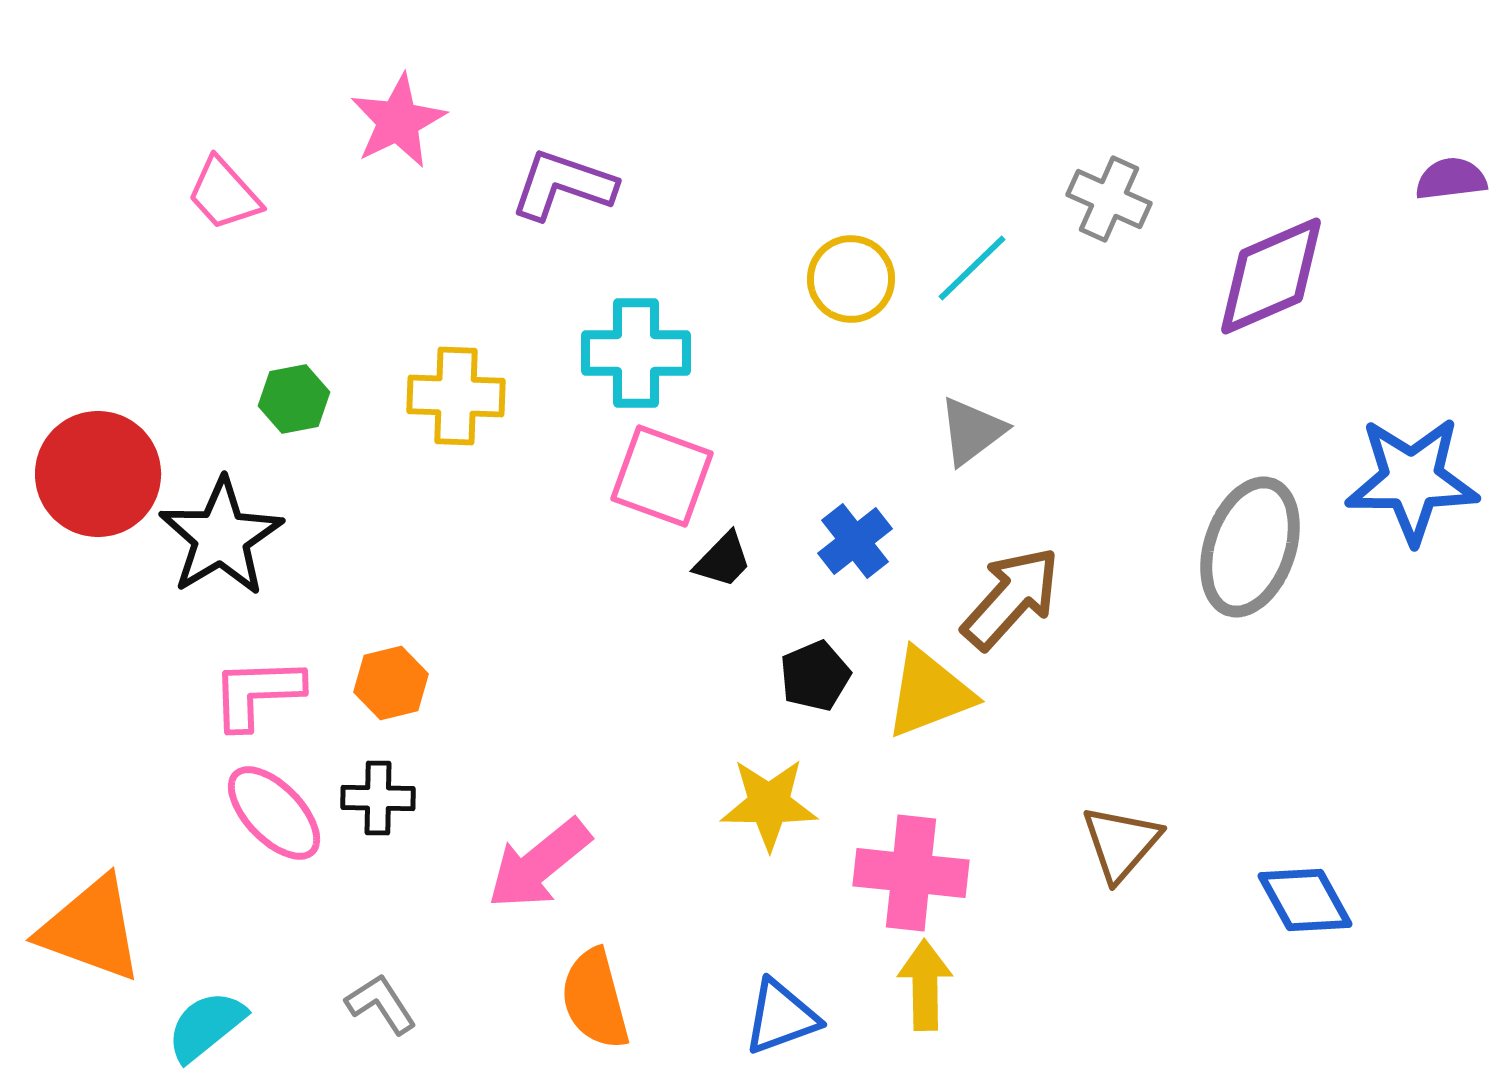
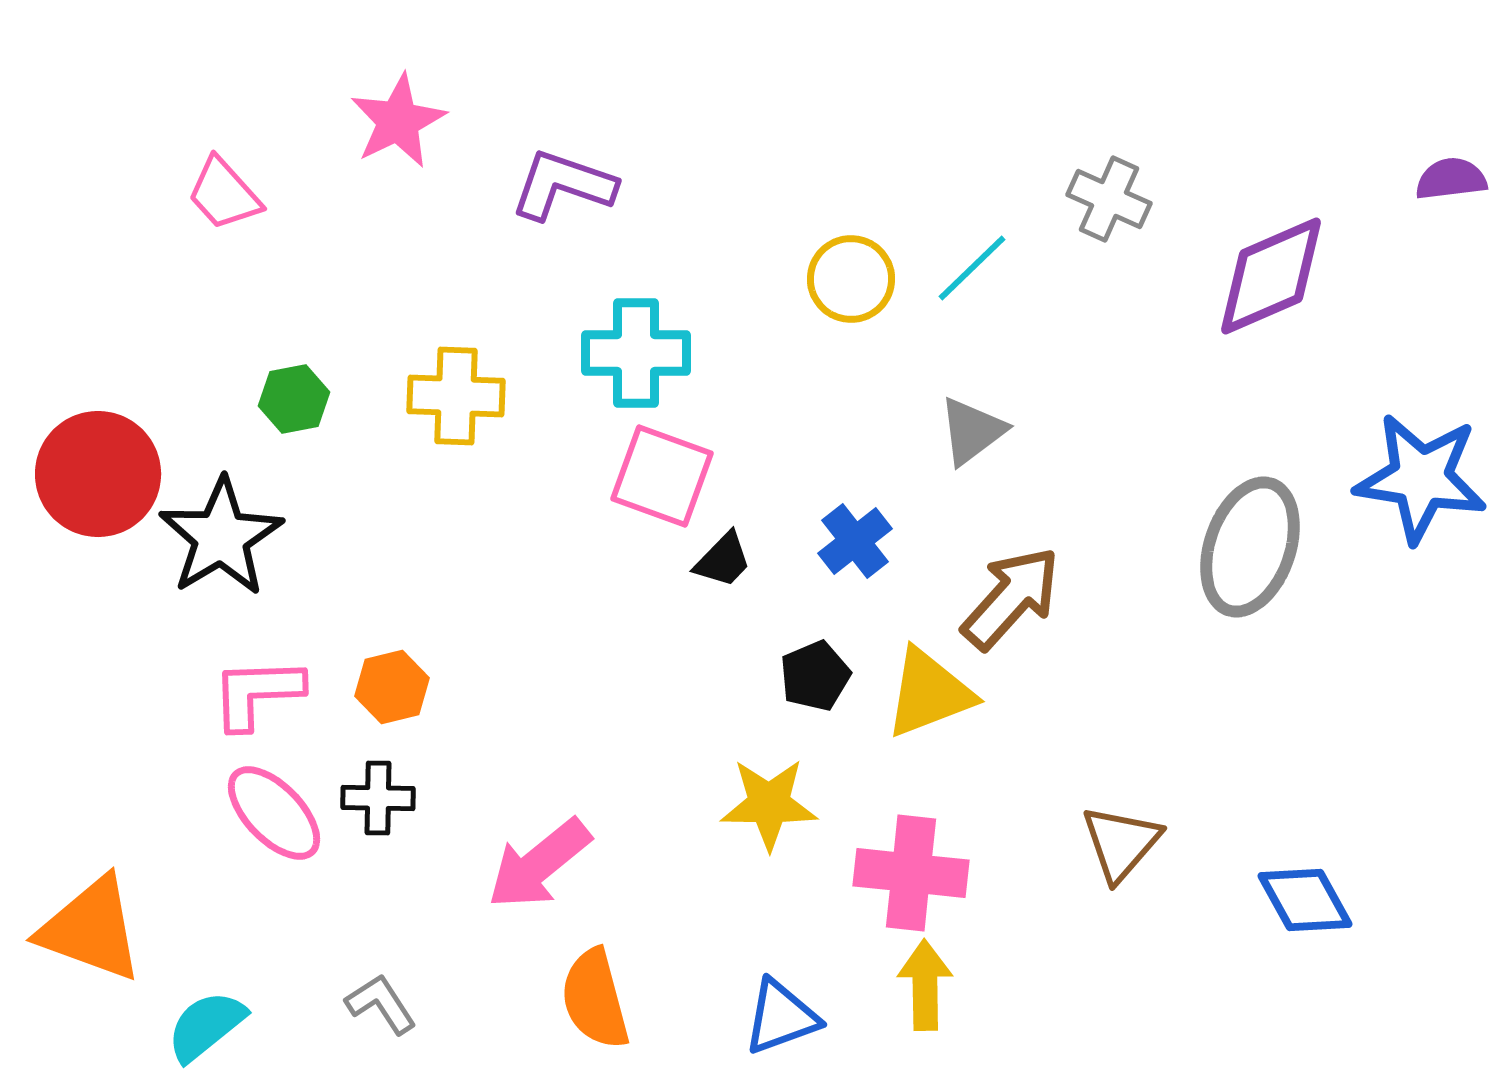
blue star: moved 9 px right, 2 px up; rotated 9 degrees clockwise
orange hexagon: moved 1 px right, 4 px down
